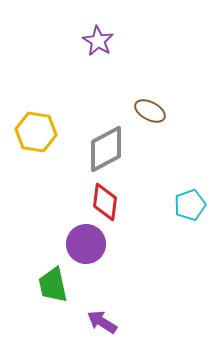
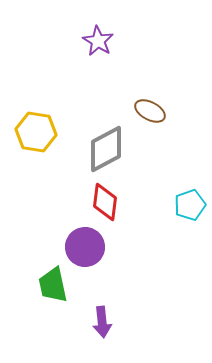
purple circle: moved 1 px left, 3 px down
purple arrow: rotated 128 degrees counterclockwise
